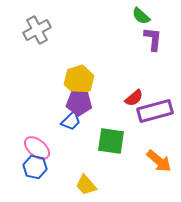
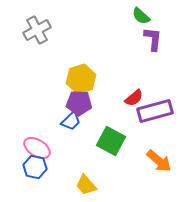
yellow hexagon: moved 2 px right, 1 px up
green square: rotated 20 degrees clockwise
pink ellipse: rotated 8 degrees counterclockwise
